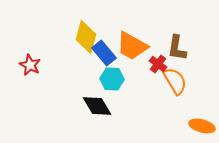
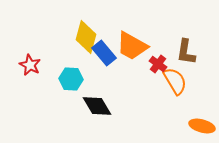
brown L-shape: moved 9 px right, 4 px down
cyan hexagon: moved 41 px left
